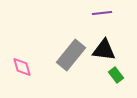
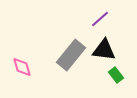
purple line: moved 2 px left, 6 px down; rotated 36 degrees counterclockwise
